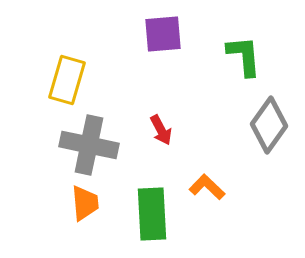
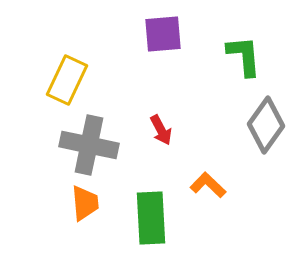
yellow rectangle: rotated 9 degrees clockwise
gray diamond: moved 3 px left
orange L-shape: moved 1 px right, 2 px up
green rectangle: moved 1 px left, 4 px down
